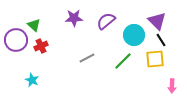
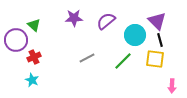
cyan circle: moved 1 px right
black line: moved 1 px left; rotated 16 degrees clockwise
red cross: moved 7 px left, 11 px down
yellow square: rotated 12 degrees clockwise
